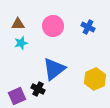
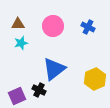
black cross: moved 1 px right, 1 px down
